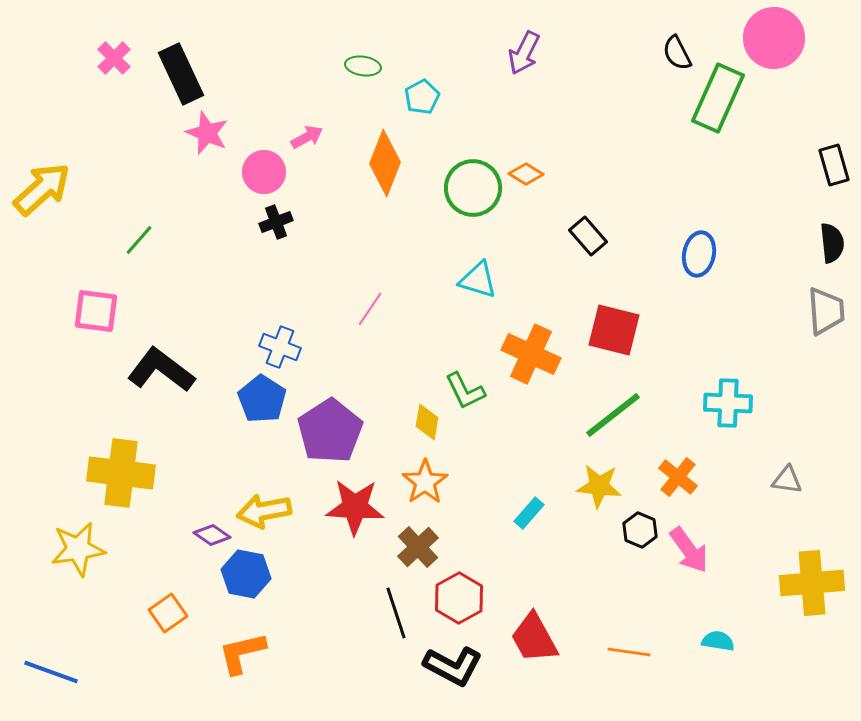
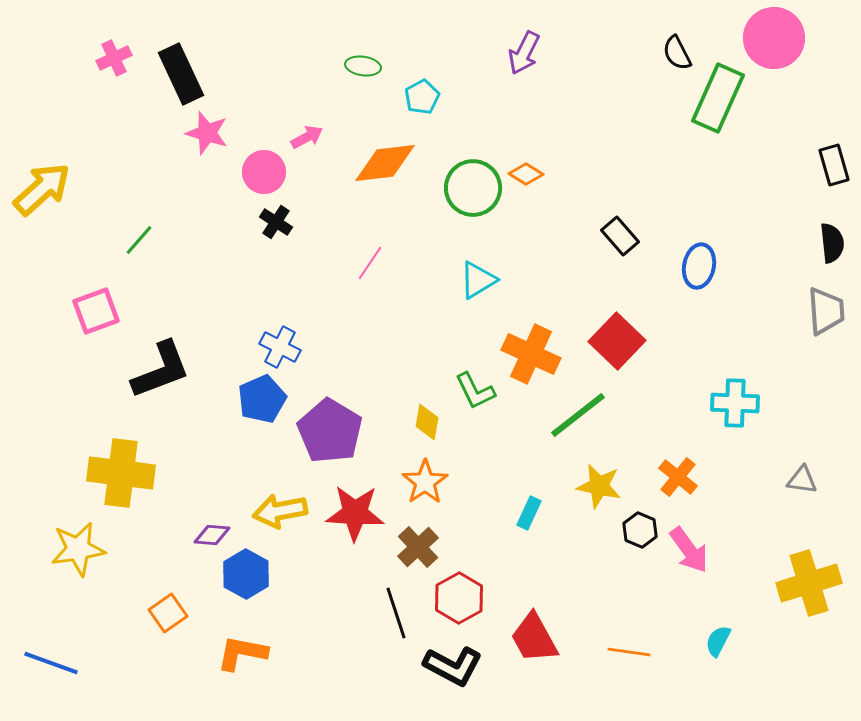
pink cross at (114, 58): rotated 20 degrees clockwise
pink star at (207, 133): rotated 6 degrees counterclockwise
orange diamond at (385, 163): rotated 62 degrees clockwise
black cross at (276, 222): rotated 36 degrees counterclockwise
black rectangle at (588, 236): moved 32 px right
blue ellipse at (699, 254): moved 12 px down
cyan triangle at (478, 280): rotated 48 degrees counterclockwise
pink line at (370, 309): moved 46 px up
pink square at (96, 311): rotated 27 degrees counterclockwise
red square at (614, 330): moved 3 px right, 11 px down; rotated 30 degrees clockwise
blue cross at (280, 347): rotated 6 degrees clockwise
black L-shape at (161, 370): rotated 122 degrees clockwise
green L-shape at (465, 391): moved 10 px right
blue pentagon at (262, 399): rotated 15 degrees clockwise
cyan cross at (728, 403): moved 7 px right
green line at (613, 415): moved 35 px left
purple pentagon at (330, 431): rotated 8 degrees counterclockwise
gray triangle at (787, 480): moved 15 px right
yellow star at (599, 486): rotated 6 degrees clockwise
red star at (355, 507): moved 6 px down
yellow arrow at (264, 511): moved 16 px right
cyan rectangle at (529, 513): rotated 16 degrees counterclockwise
purple diamond at (212, 535): rotated 30 degrees counterclockwise
blue hexagon at (246, 574): rotated 18 degrees clockwise
yellow cross at (812, 583): moved 3 px left; rotated 12 degrees counterclockwise
cyan semicircle at (718, 641): rotated 72 degrees counterclockwise
orange L-shape at (242, 653): rotated 24 degrees clockwise
blue line at (51, 672): moved 9 px up
